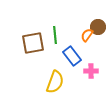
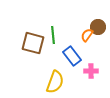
green line: moved 2 px left
brown square: rotated 25 degrees clockwise
